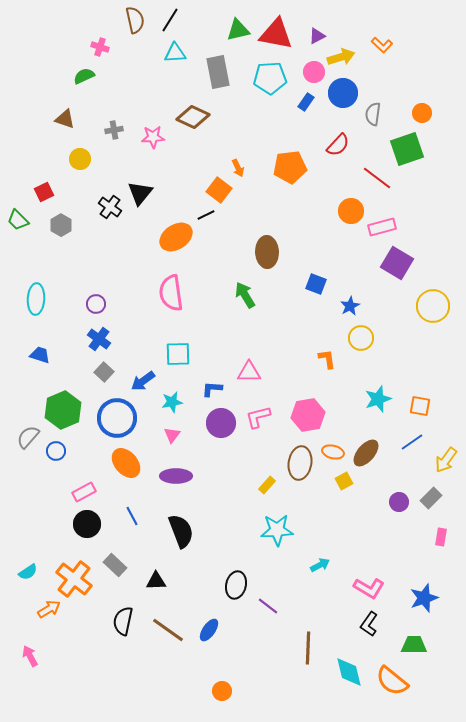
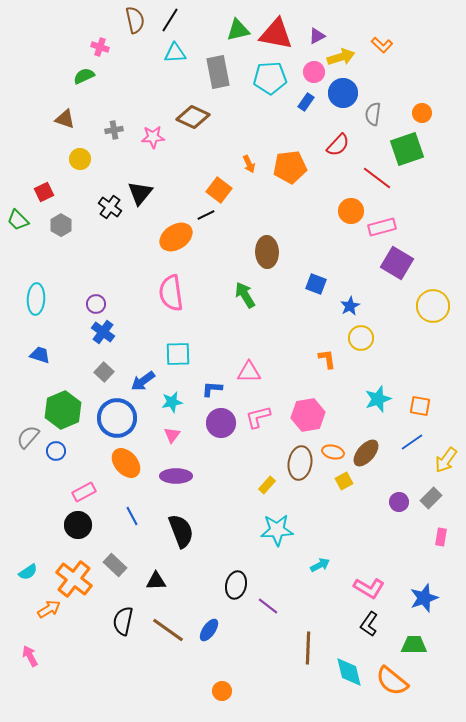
orange arrow at (238, 168): moved 11 px right, 4 px up
blue cross at (99, 339): moved 4 px right, 7 px up
black circle at (87, 524): moved 9 px left, 1 px down
